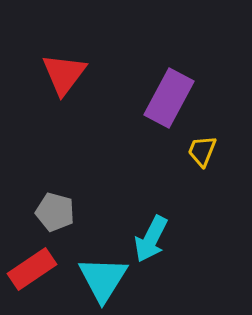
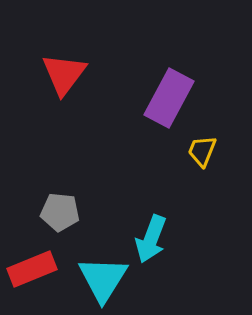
gray pentagon: moved 5 px right; rotated 9 degrees counterclockwise
cyan arrow: rotated 6 degrees counterclockwise
red rectangle: rotated 12 degrees clockwise
